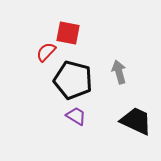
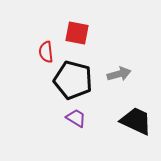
red square: moved 9 px right
red semicircle: rotated 50 degrees counterclockwise
gray arrow: moved 2 px down; rotated 90 degrees clockwise
purple trapezoid: moved 2 px down
